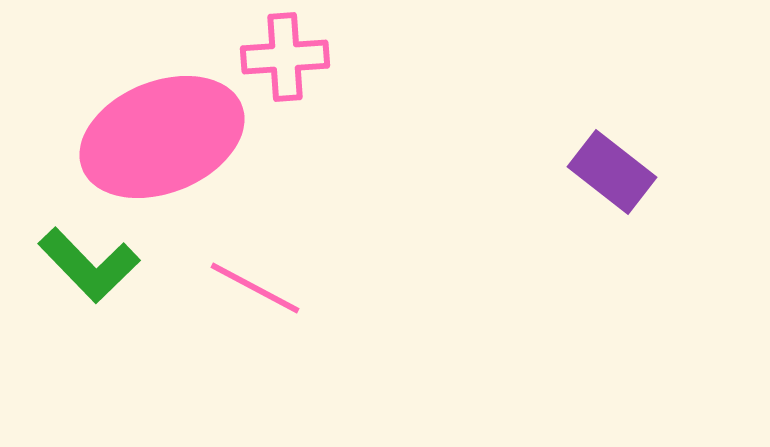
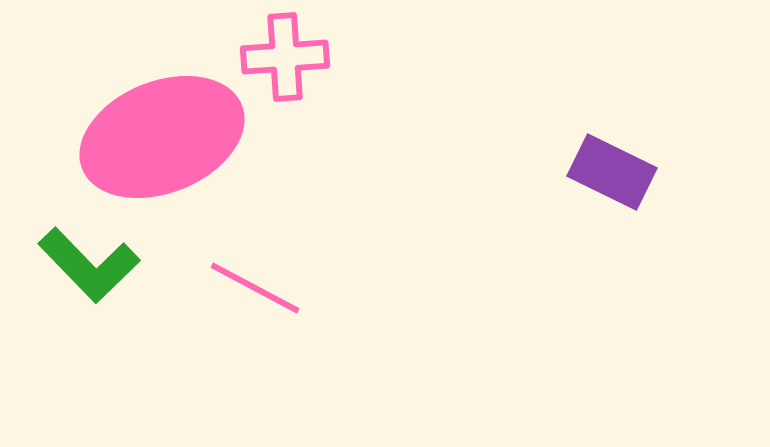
purple rectangle: rotated 12 degrees counterclockwise
